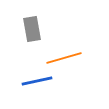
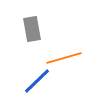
blue line: rotated 32 degrees counterclockwise
